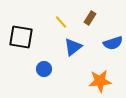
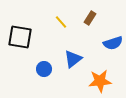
black square: moved 1 px left
blue triangle: moved 12 px down
